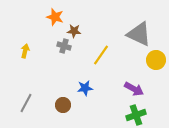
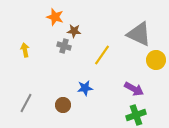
yellow arrow: moved 1 px up; rotated 24 degrees counterclockwise
yellow line: moved 1 px right
